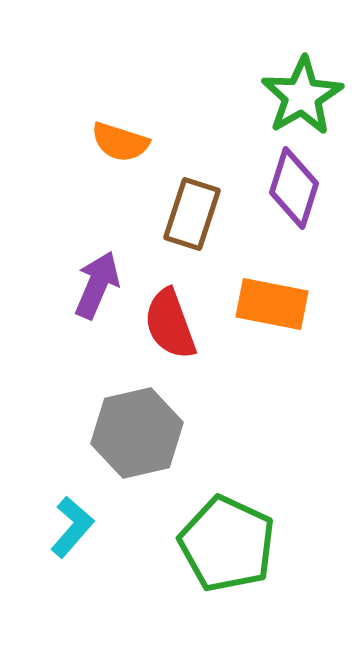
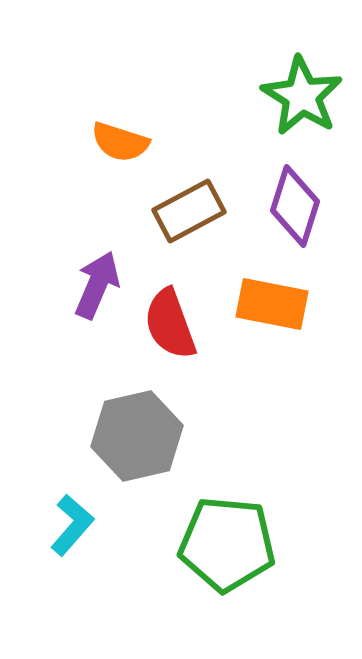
green star: rotated 10 degrees counterclockwise
purple diamond: moved 1 px right, 18 px down
brown rectangle: moved 3 px left, 3 px up; rotated 44 degrees clockwise
gray hexagon: moved 3 px down
cyan L-shape: moved 2 px up
green pentagon: rotated 20 degrees counterclockwise
